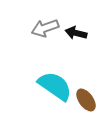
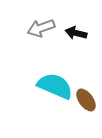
gray arrow: moved 4 px left
cyan semicircle: rotated 12 degrees counterclockwise
